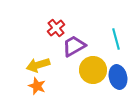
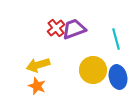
purple trapezoid: moved 17 px up; rotated 10 degrees clockwise
